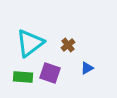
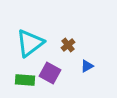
blue triangle: moved 2 px up
purple square: rotated 10 degrees clockwise
green rectangle: moved 2 px right, 3 px down
